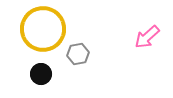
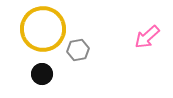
gray hexagon: moved 4 px up
black circle: moved 1 px right
